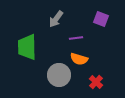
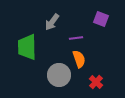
gray arrow: moved 4 px left, 3 px down
orange semicircle: rotated 126 degrees counterclockwise
